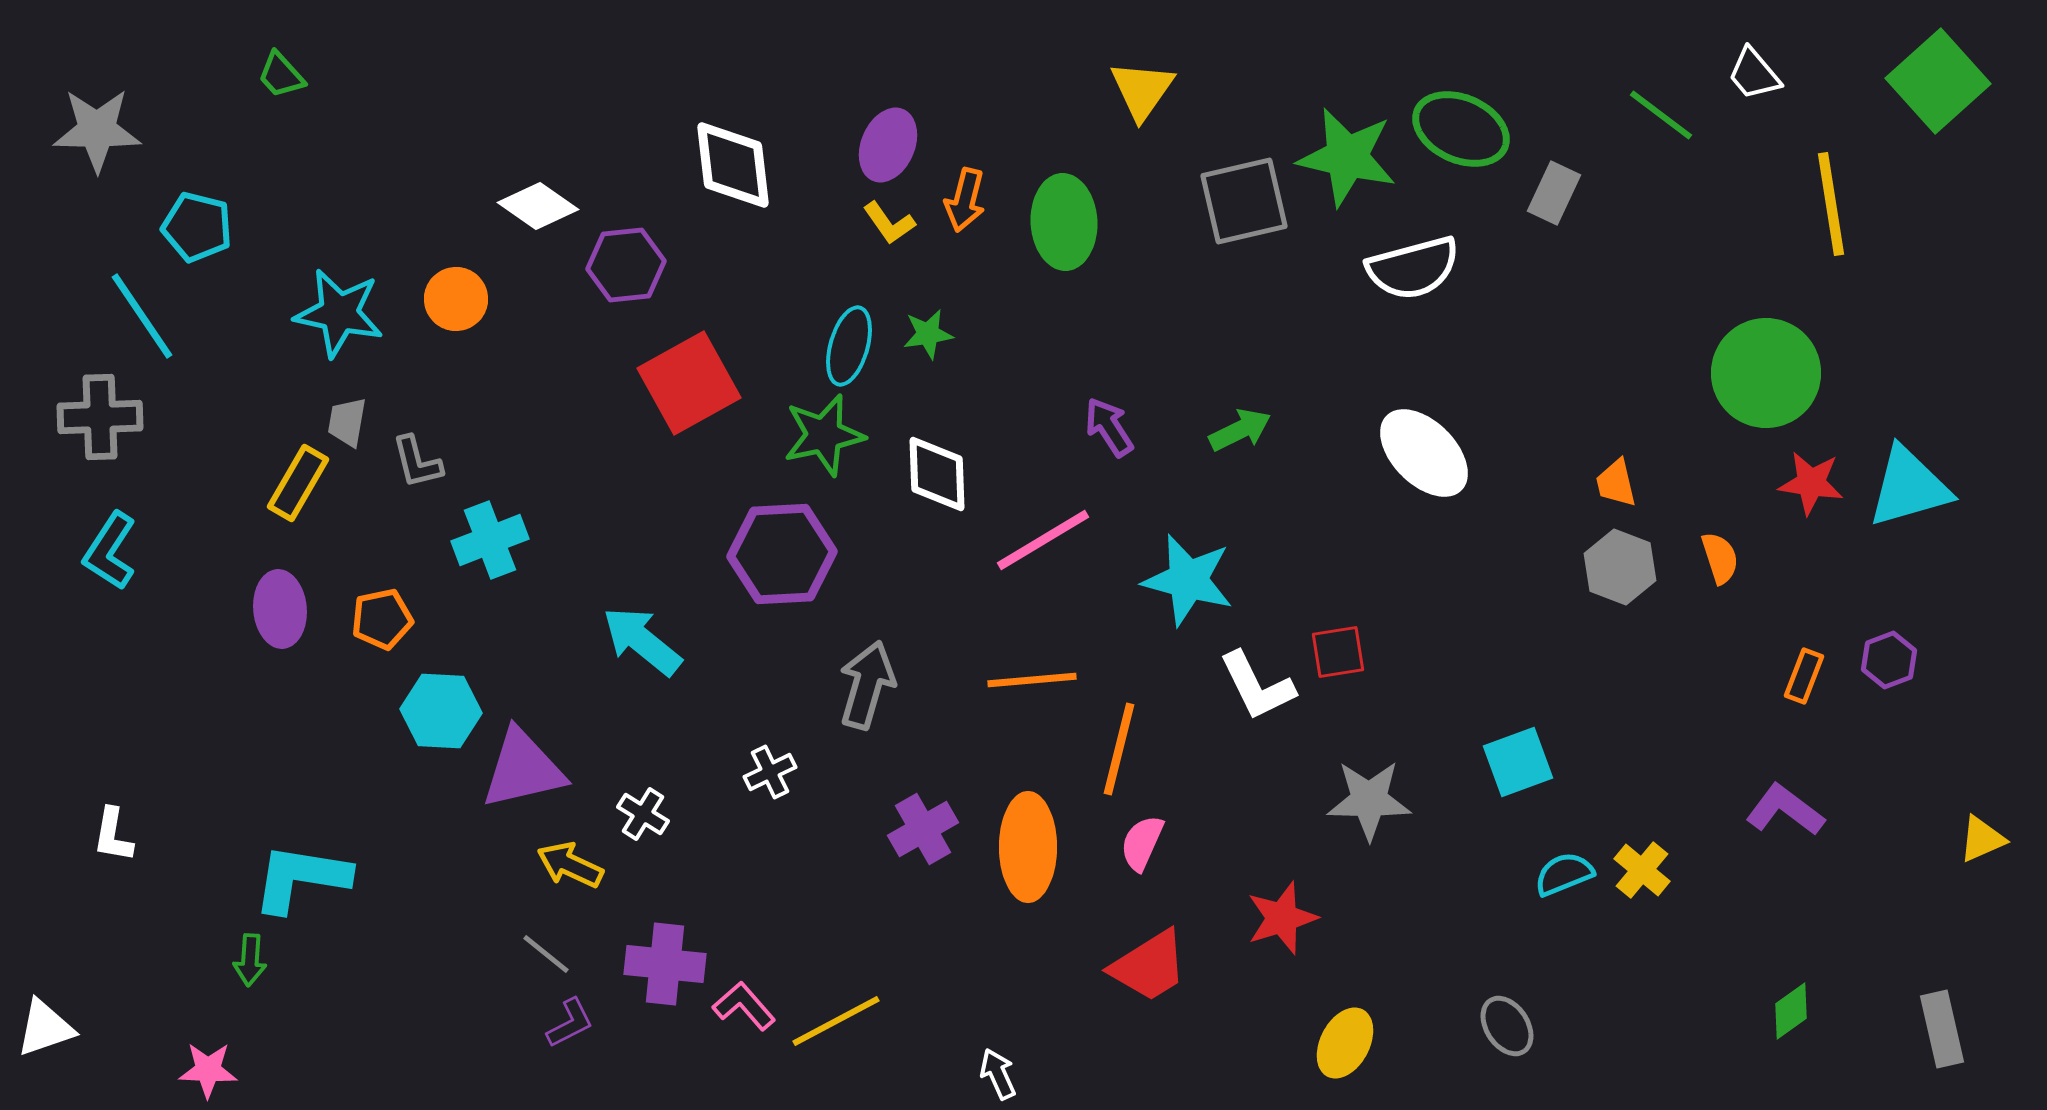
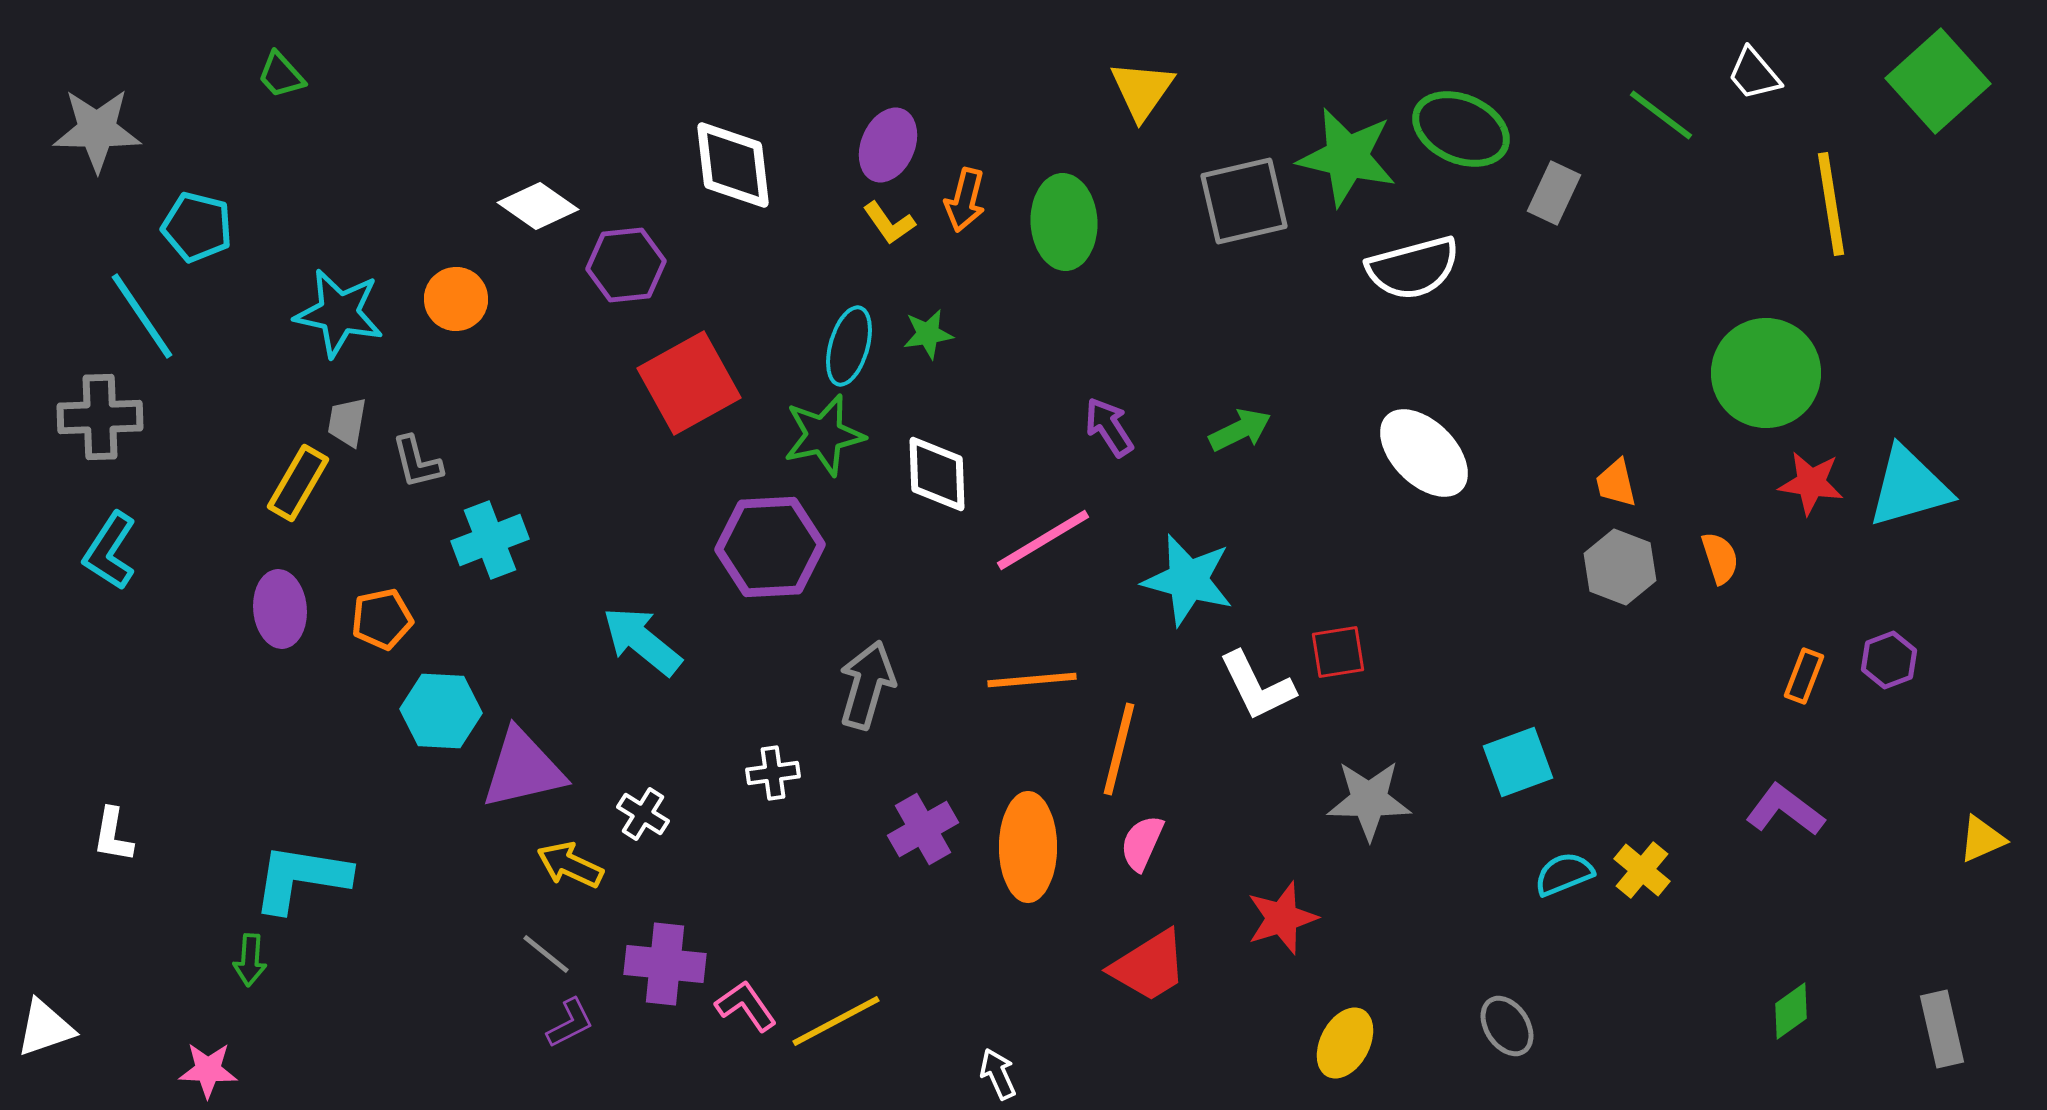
purple hexagon at (782, 554): moved 12 px left, 7 px up
white cross at (770, 772): moved 3 px right, 1 px down; rotated 18 degrees clockwise
pink L-shape at (744, 1006): moved 2 px right; rotated 6 degrees clockwise
